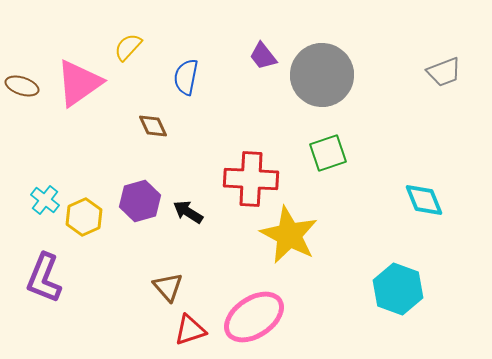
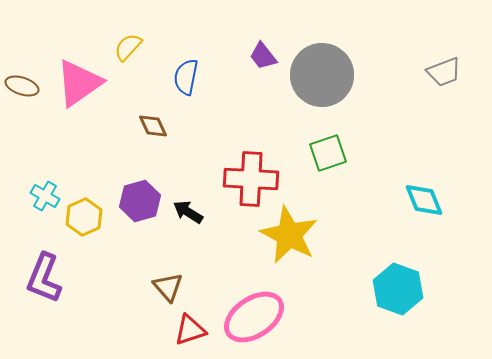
cyan cross: moved 4 px up; rotated 8 degrees counterclockwise
